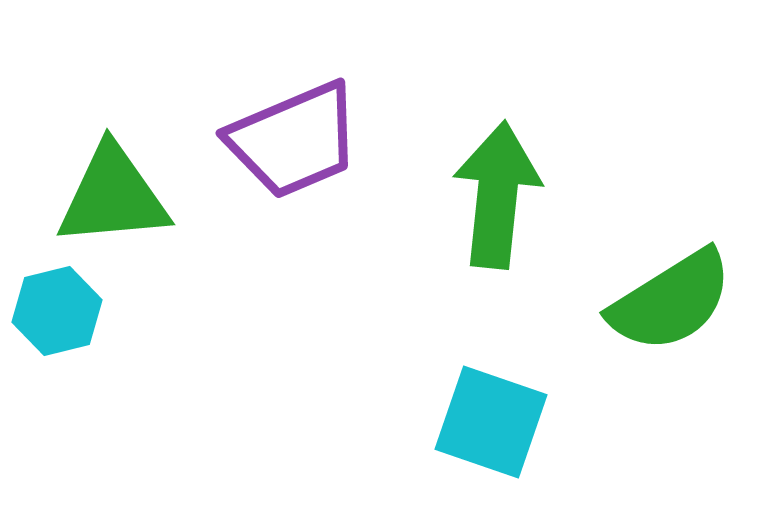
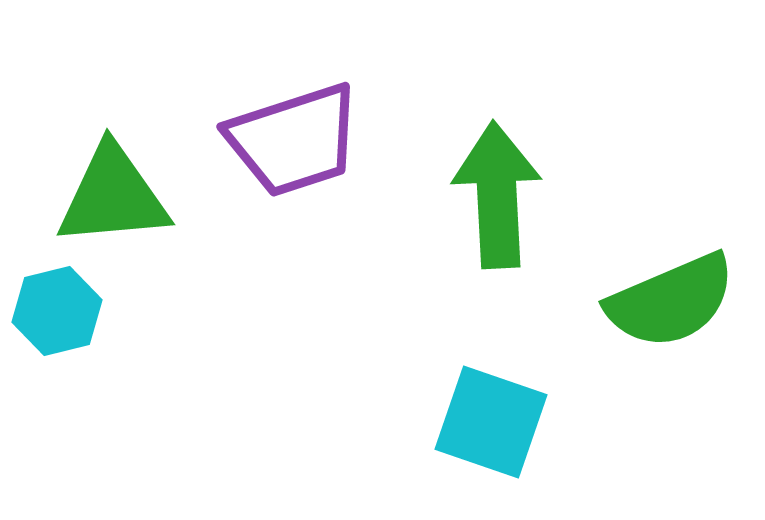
purple trapezoid: rotated 5 degrees clockwise
green arrow: rotated 9 degrees counterclockwise
green semicircle: rotated 9 degrees clockwise
